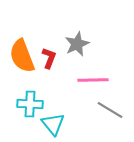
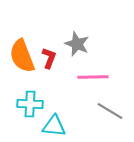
gray star: rotated 25 degrees counterclockwise
pink line: moved 3 px up
gray line: moved 1 px down
cyan triangle: moved 1 px right, 2 px down; rotated 45 degrees counterclockwise
